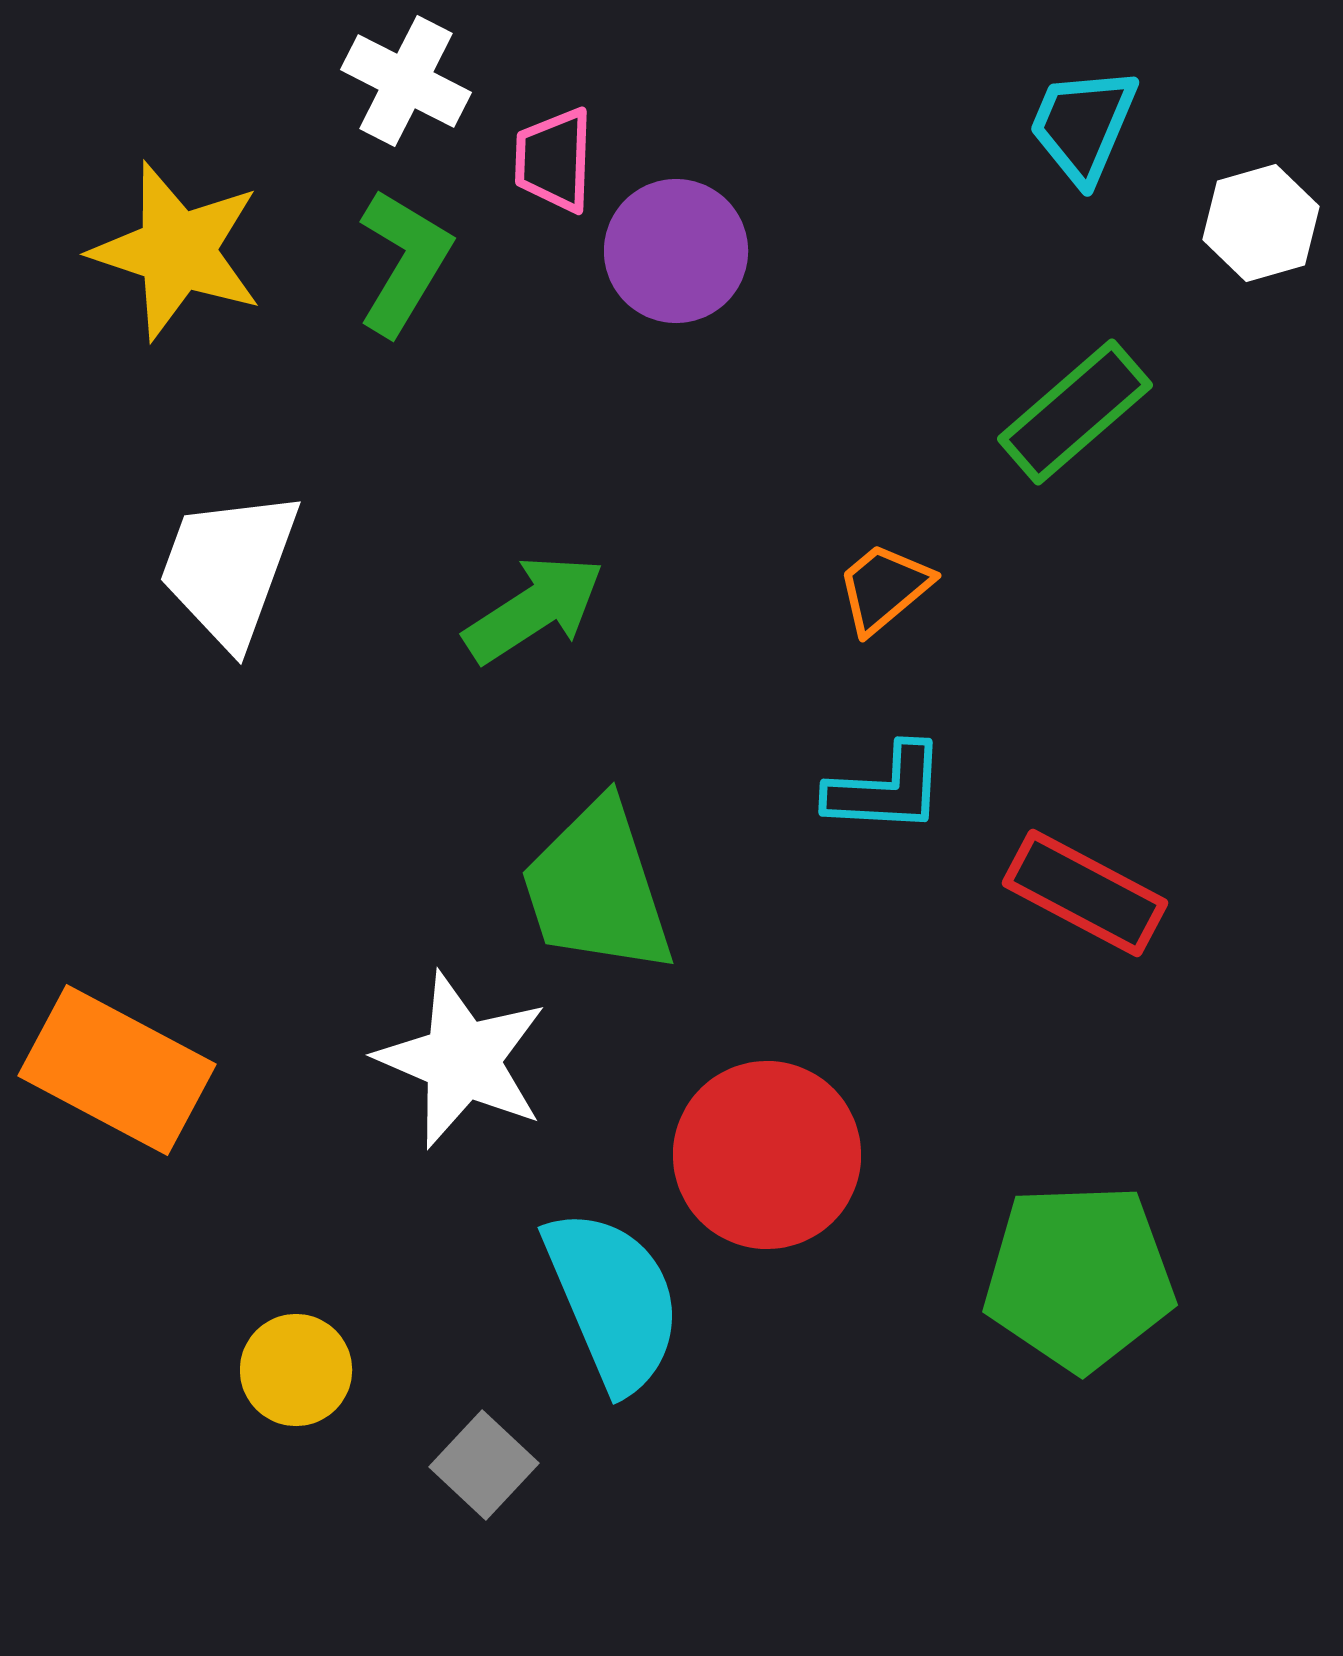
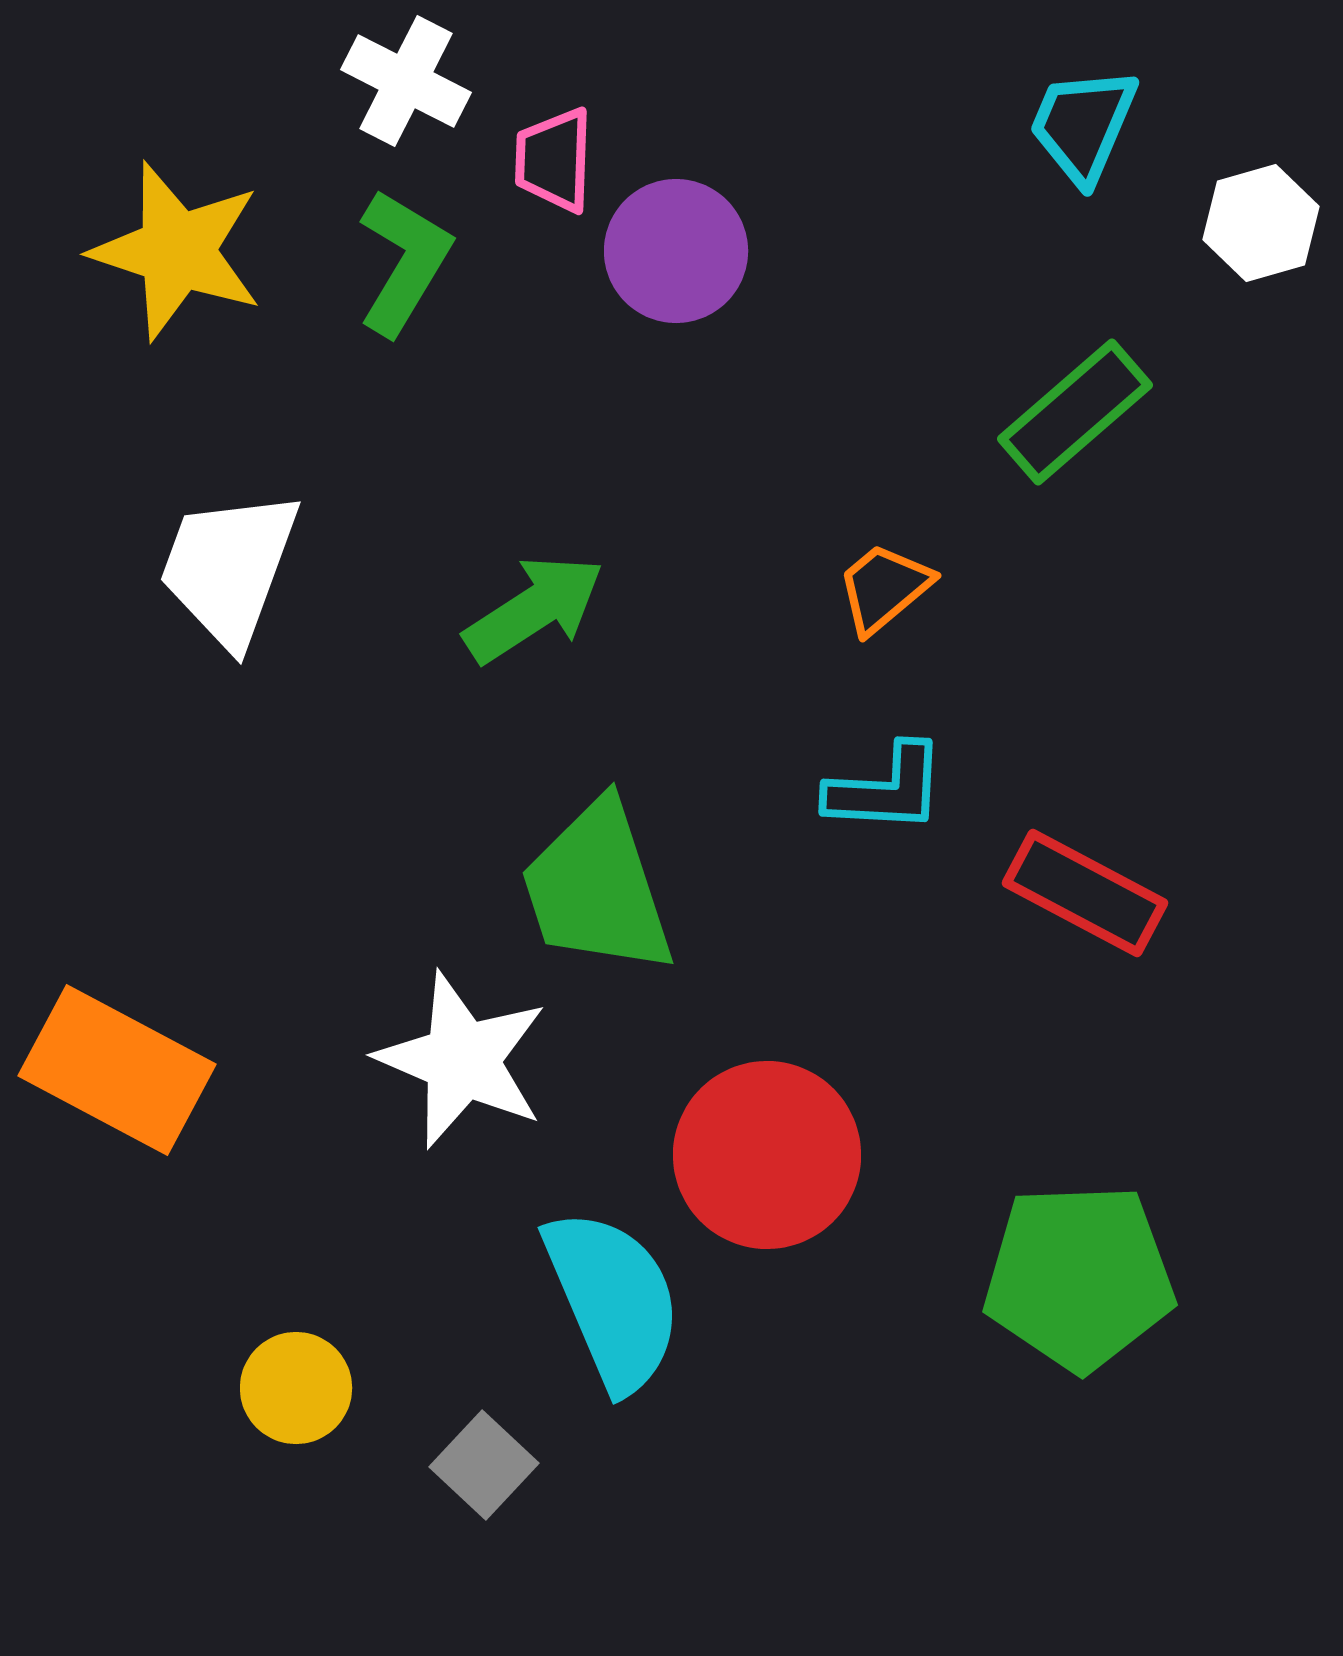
yellow circle: moved 18 px down
